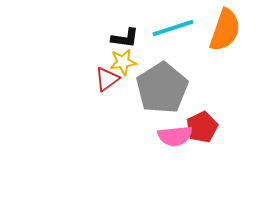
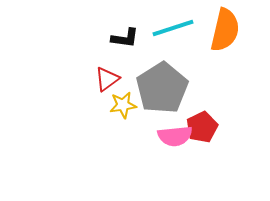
orange semicircle: rotated 6 degrees counterclockwise
yellow star: moved 43 px down
